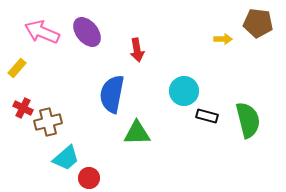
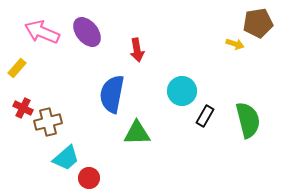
brown pentagon: rotated 16 degrees counterclockwise
yellow arrow: moved 12 px right, 5 px down; rotated 18 degrees clockwise
cyan circle: moved 2 px left
black rectangle: moved 2 px left; rotated 75 degrees counterclockwise
